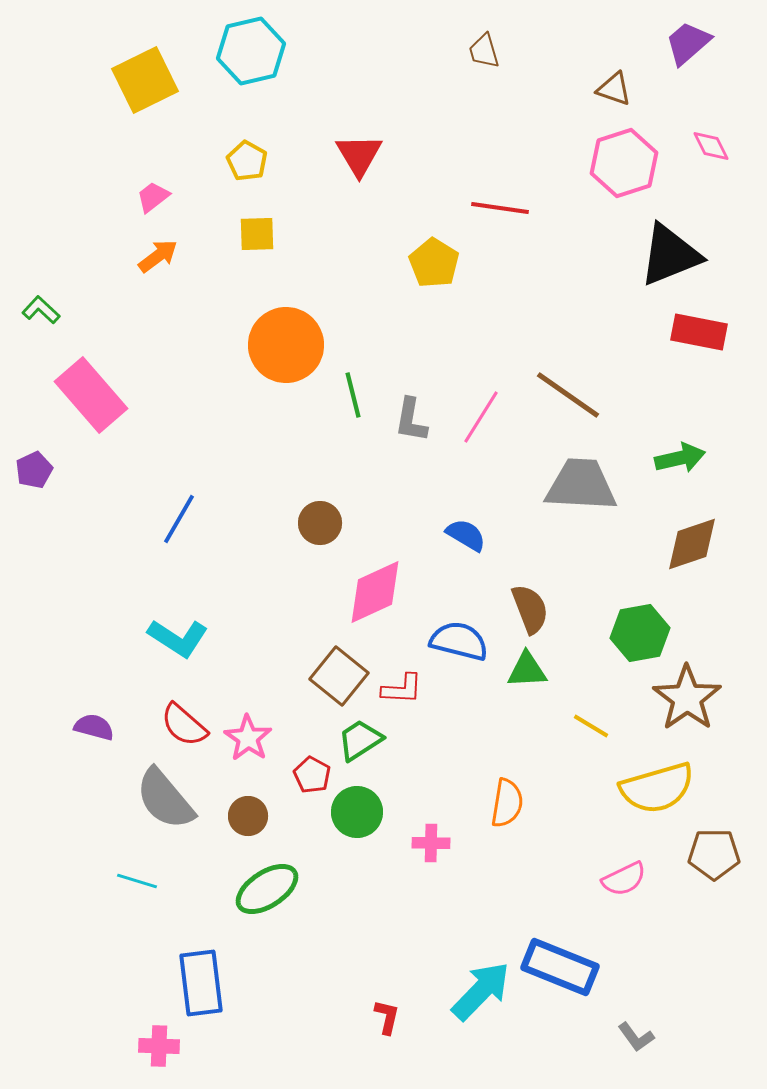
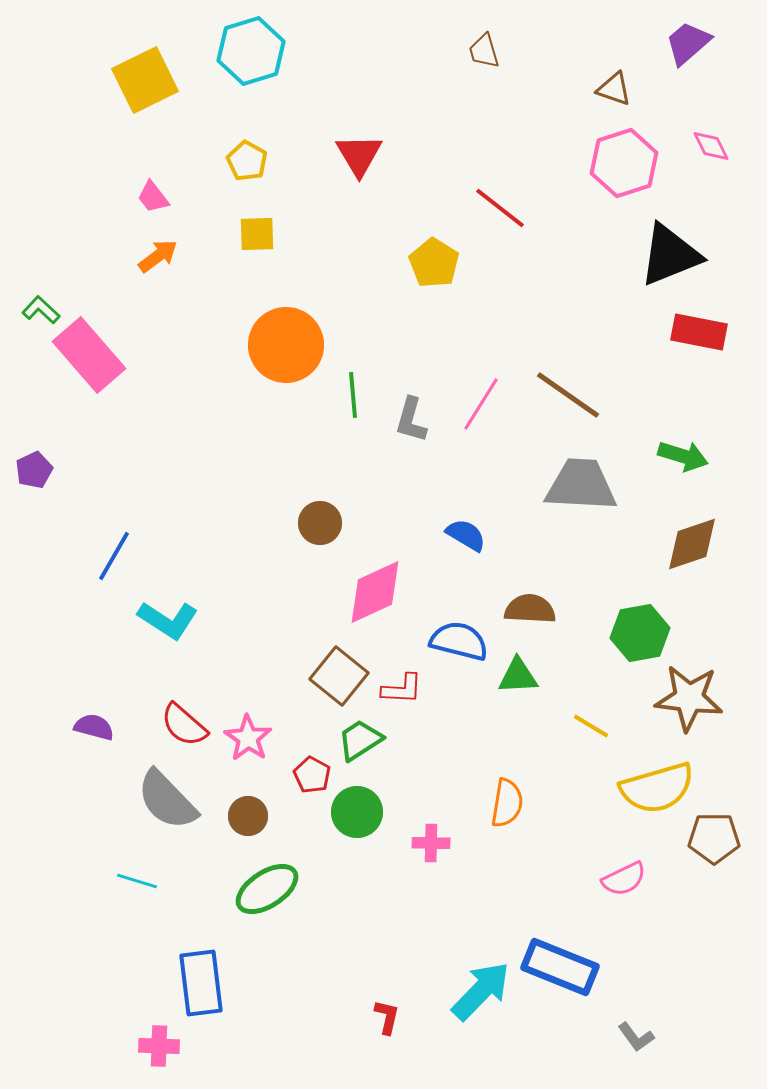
cyan hexagon at (251, 51): rotated 4 degrees counterclockwise
pink trapezoid at (153, 197): rotated 90 degrees counterclockwise
red line at (500, 208): rotated 30 degrees clockwise
pink rectangle at (91, 395): moved 2 px left, 40 px up
green line at (353, 395): rotated 9 degrees clockwise
pink line at (481, 417): moved 13 px up
gray L-shape at (411, 420): rotated 6 degrees clockwise
green arrow at (680, 458): moved 3 px right, 2 px up; rotated 30 degrees clockwise
blue line at (179, 519): moved 65 px left, 37 px down
brown semicircle at (530, 609): rotated 66 degrees counterclockwise
cyan L-shape at (178, 638): moved 10 px left, 18 px up
green triangle at (527, 670): moved 9 px left, 6 px down
brown star at (687, 698): moved 2 px right; rotated 30 degrees counterclockwise
gray semicircle at (165, 799): moved 2 px right, 1 px down; rotated 4 degrees counterclockwise
brown pentagon at (714, 854): moved 16 px up
